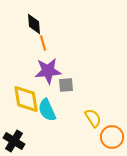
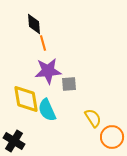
gray square: moved 3 px right, 1 px up
